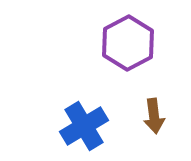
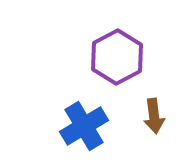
purple hexagon: moved 11 px left, 14 px down
